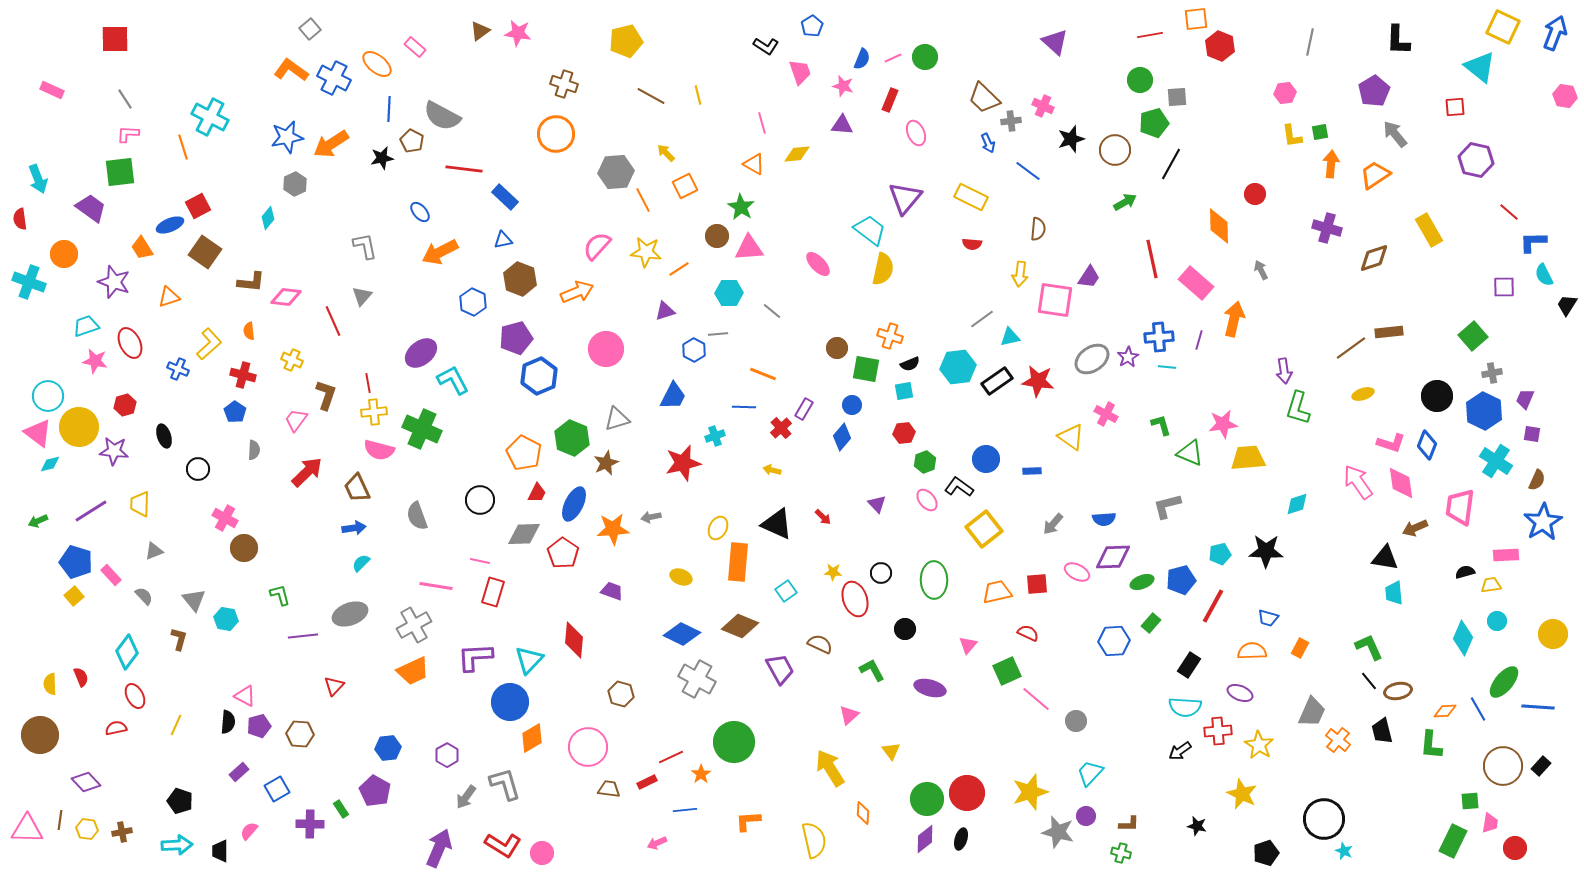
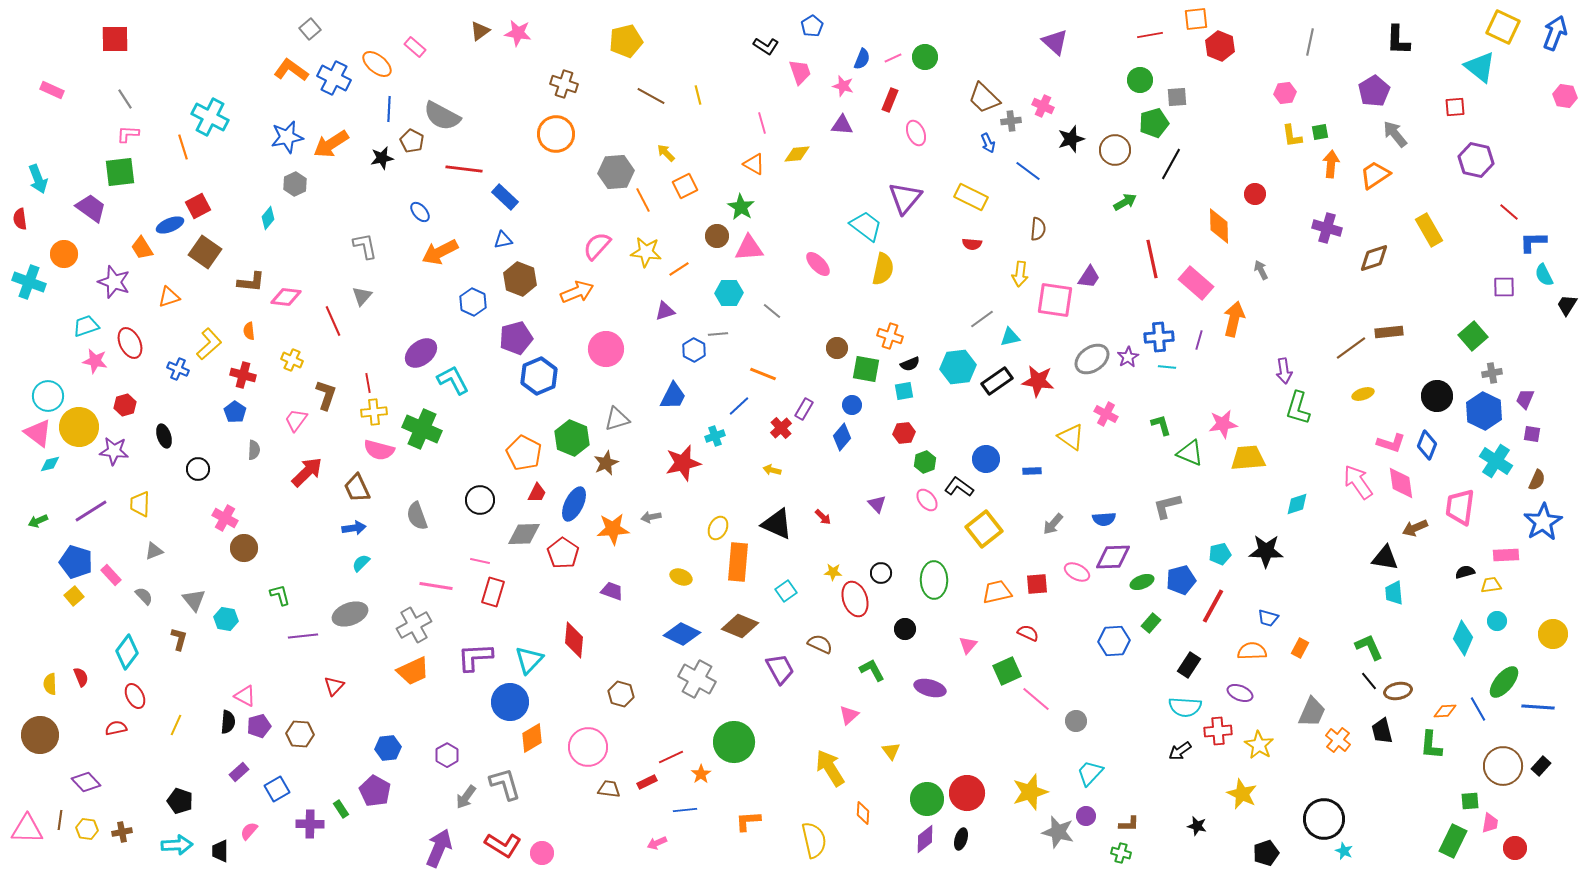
cyan trapezoid at (870, 230): moved 4 px left, 4 px up
blue line at (744, 407): moved 5 px left, 1 px up; rotated 45 degrees counterclockwise
